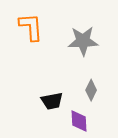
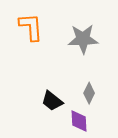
gray star: moved 2 px up
gray diamond: moved 2 px left, 3 px down
black trapezoid: rotated 50 degrees clockwise
